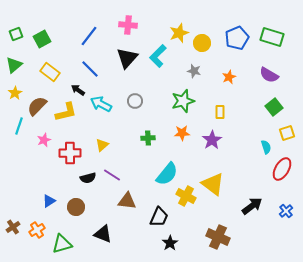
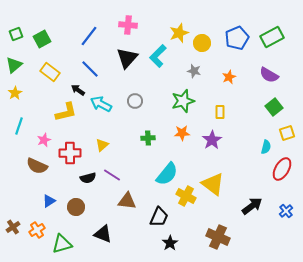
green rectangle at (272, 37): rotated 45 degrees counterclockwise
brown semicircle at (37, 106): moved 60 px down; rotated 110 degrees counterclockwise
cyan semicircle at (266, 147): rotated 32 degrees clockwise
